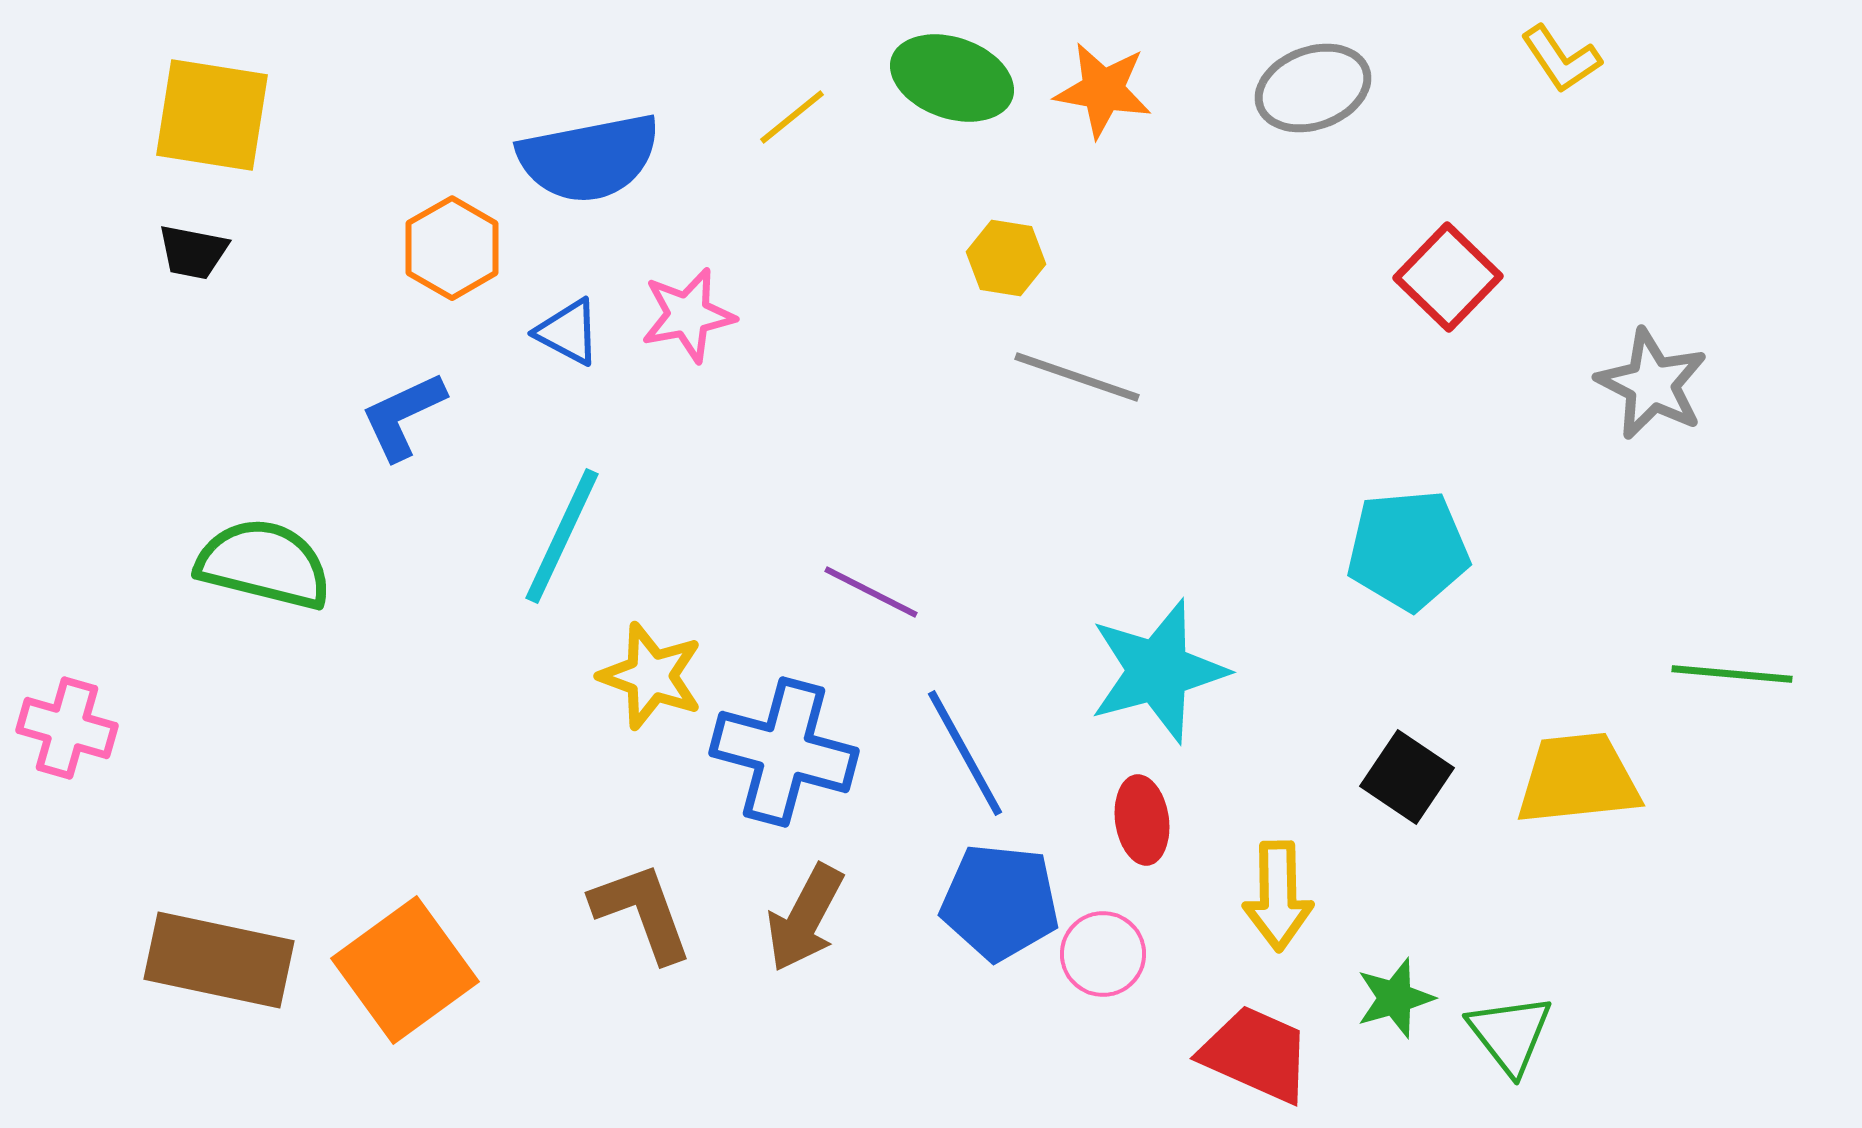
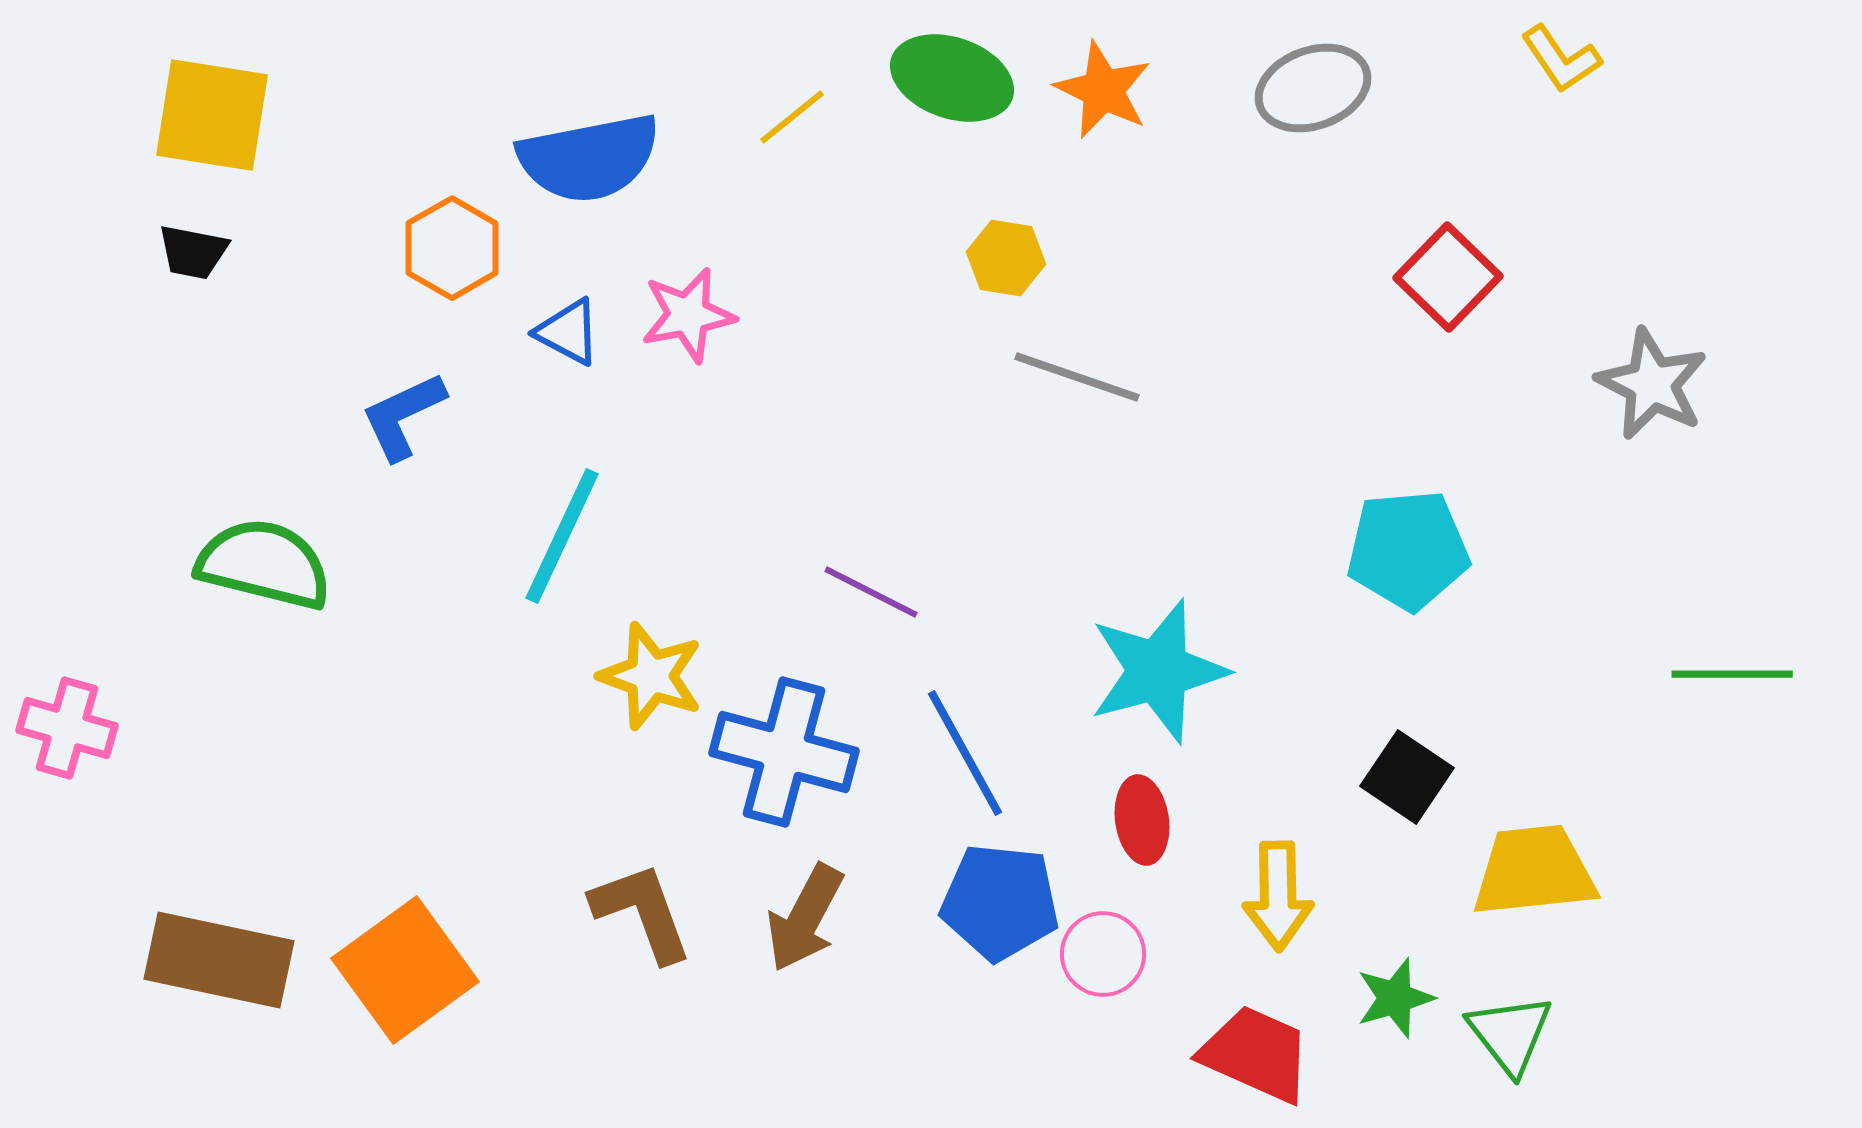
orange star: rotated 16 degrees clockwise
green line: rotated 5 degrees counterclockwise
yellow trapezoid: moved 44 px left, 92 px down
